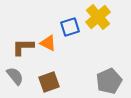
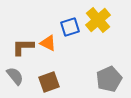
yellow cross: moved 3 px down
gray pentagon: moved 2 px up
